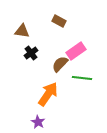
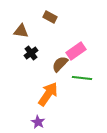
brown rectangle: moved 9 px left, 4 px up
brown triangle: moved 1 px left
